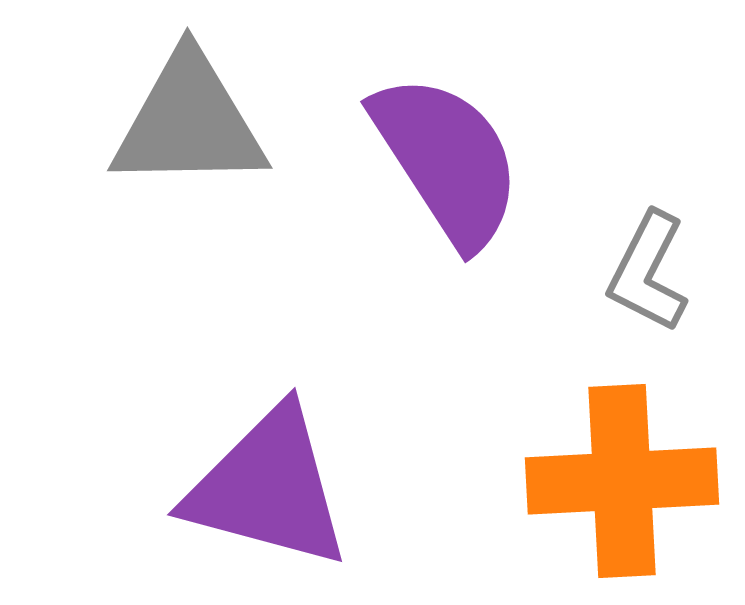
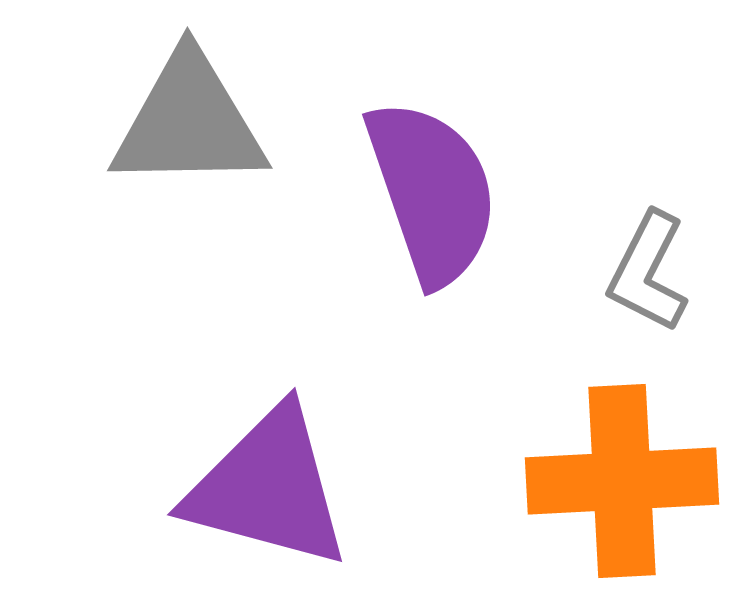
purple semicircle: moved 15 px left, 32 px down; rotated 14 degrees clockwise
